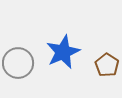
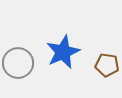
brown pentagon: rotated 25 degrees counterclockwise
